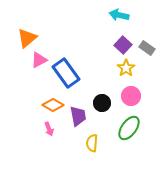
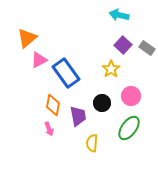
yellow star: moved 15 px left, 1 px down
orange diamond: rotated 70 degrees clockwise
